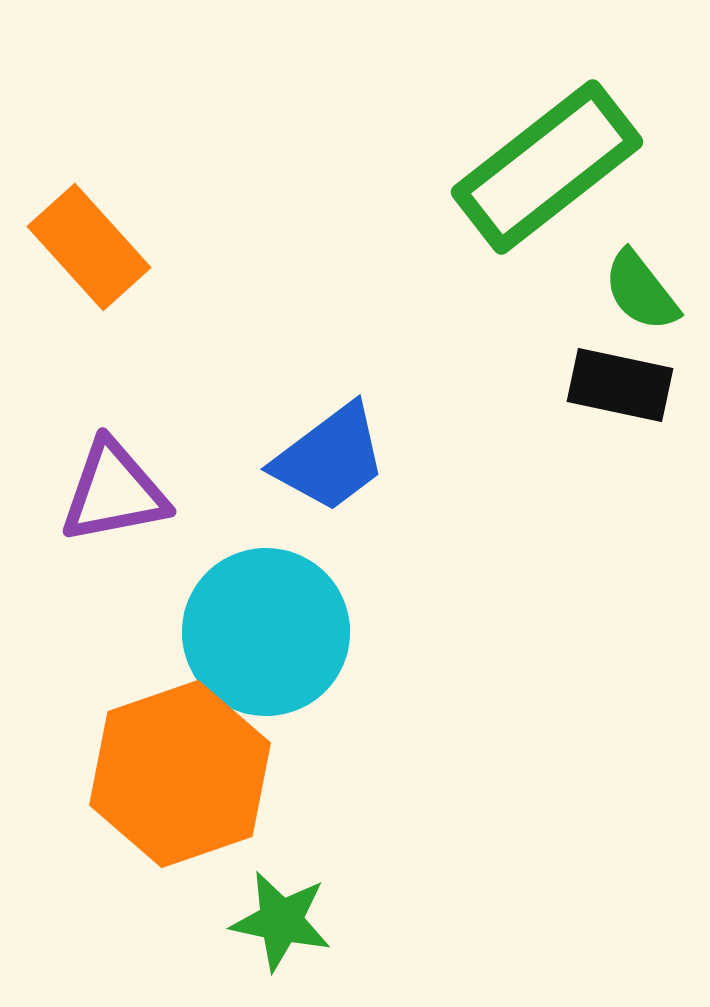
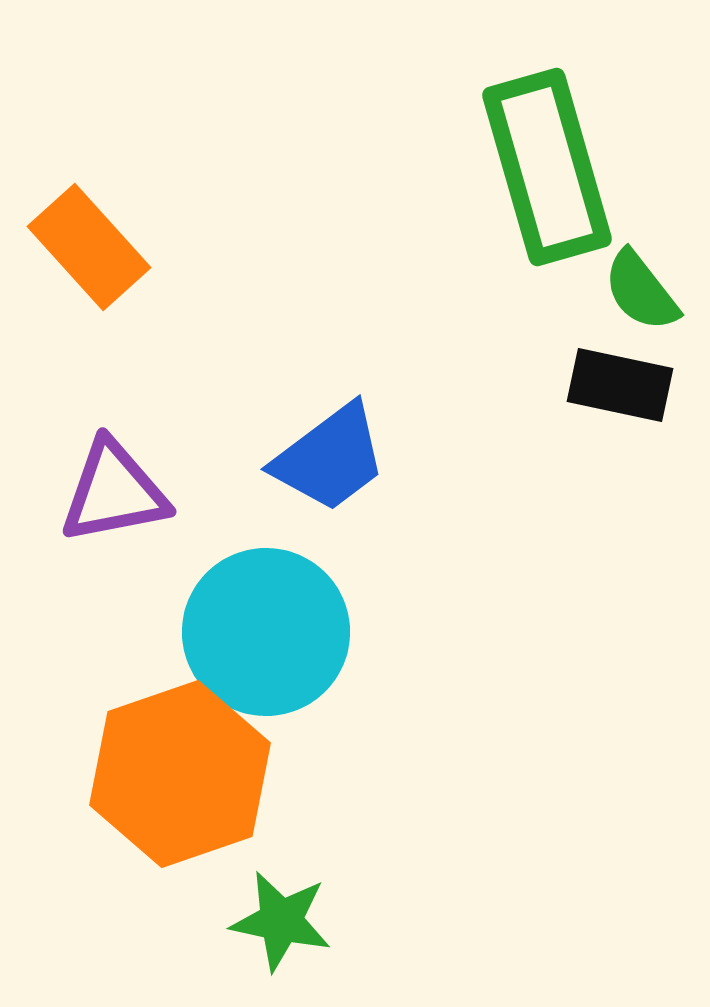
green rectangle: rotated 68 degrees counterclockwise
